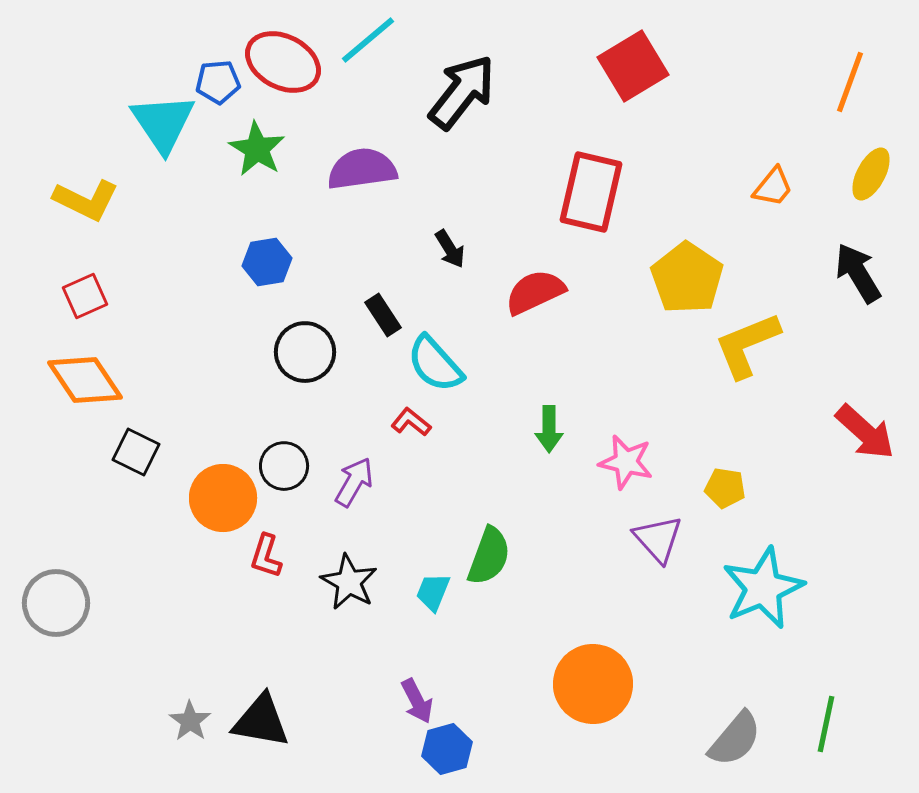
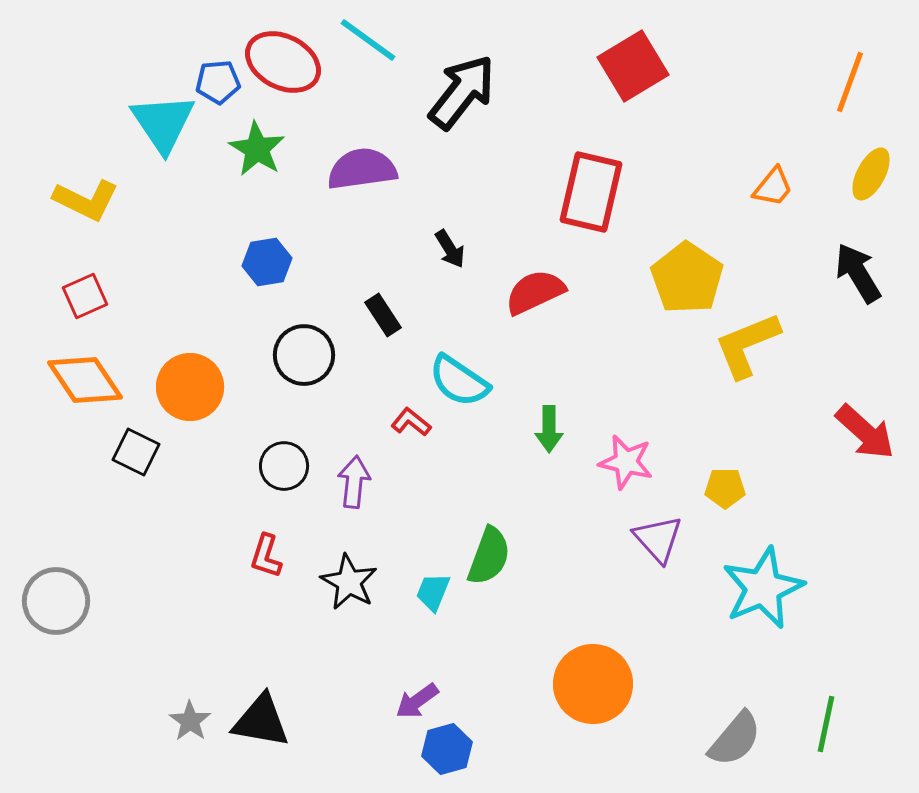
cyan line at (368, 40): rotated 76 degrees clockwise
black circle at (305, 352): moved 1 px left, 3 px down
cyan semicircle at (435, 364): moved 24 px right, 17 px down; rotated 14 degrees counterclockwise
purple arrow at (354, 482): rotated 24 degrees counterclockwise
yellow pentagon at (725, 488): rotated 9 degrees counterclockwise
orange circle at (223, 498): moved 33 px left, 111 px up
gray circle at (56, 603): moved 2 px up
purple arrow at (417, 701): rotated 81 degrees clockwise
